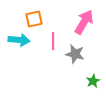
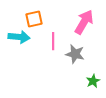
cyan arrow: moved 3 px up
